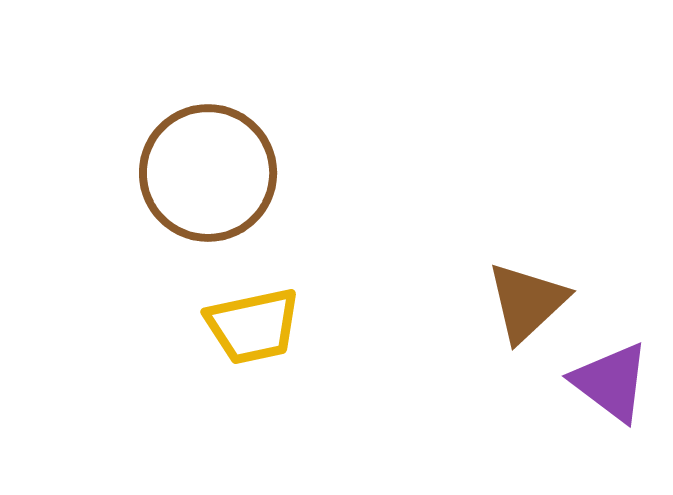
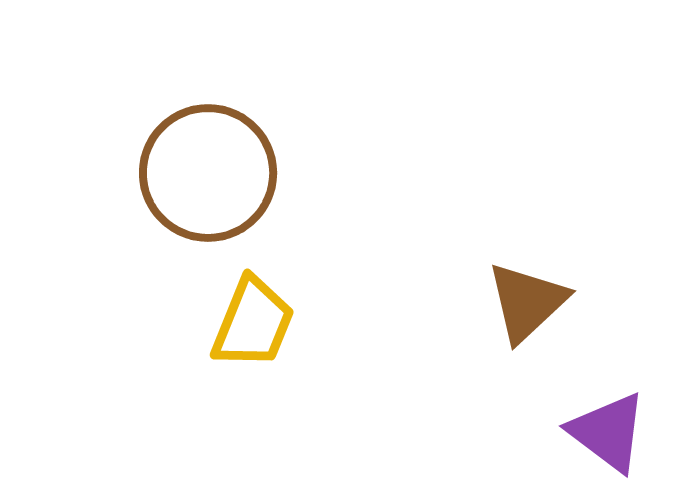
yellow trapezoid: moved 3 px up; rotated 56 degrees counterclockwise
purple triangle: moved 3 px left, 50 px down
